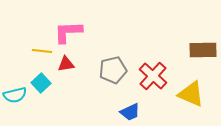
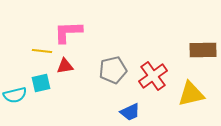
red triangle: moved 1 px left, 2 px down
red cross: rotated 12 degrees clockwise
cyan square: rotated 30 degrees clockwise
yellow triangle: rotated 36 degrees counterclockwise
